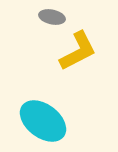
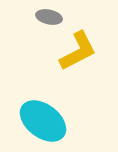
gray ellipse: moved 3 px left
